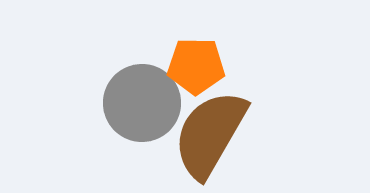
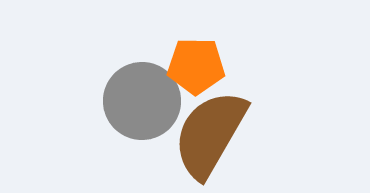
gray circle: moved 2 px up
